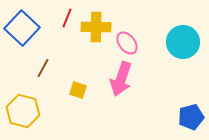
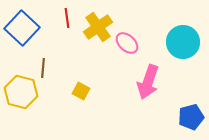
red line: rotated 30 degrees counterclockwise
yellow cross: moved 2 px right; rotated 36 degrees counterclockwise
pink ellipse: rotated 10 degrees counterclockwise
brown line: rotated 24 degrees counterclockwise
pink arrow: moved 27 px right, 3 px down
yellow square: moved 3 px right, 1 px down; rotated 12 degrees clockwise
yellow hexagon: moved 2 px left, 19 px up
